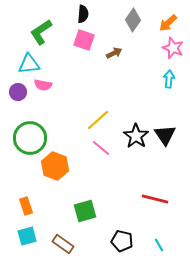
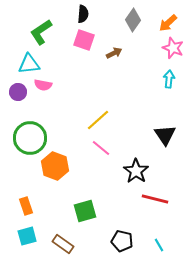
black star: moved 35 px down
